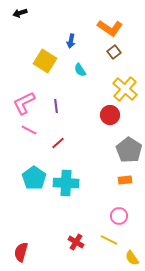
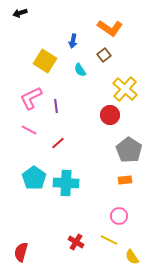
blue arrow: moved 2 px right
brown square: moved 10 px left, 3 px down
pink L-shape: moved 7 px right, 5 px up
yellow semicircle: moved 1 px up
